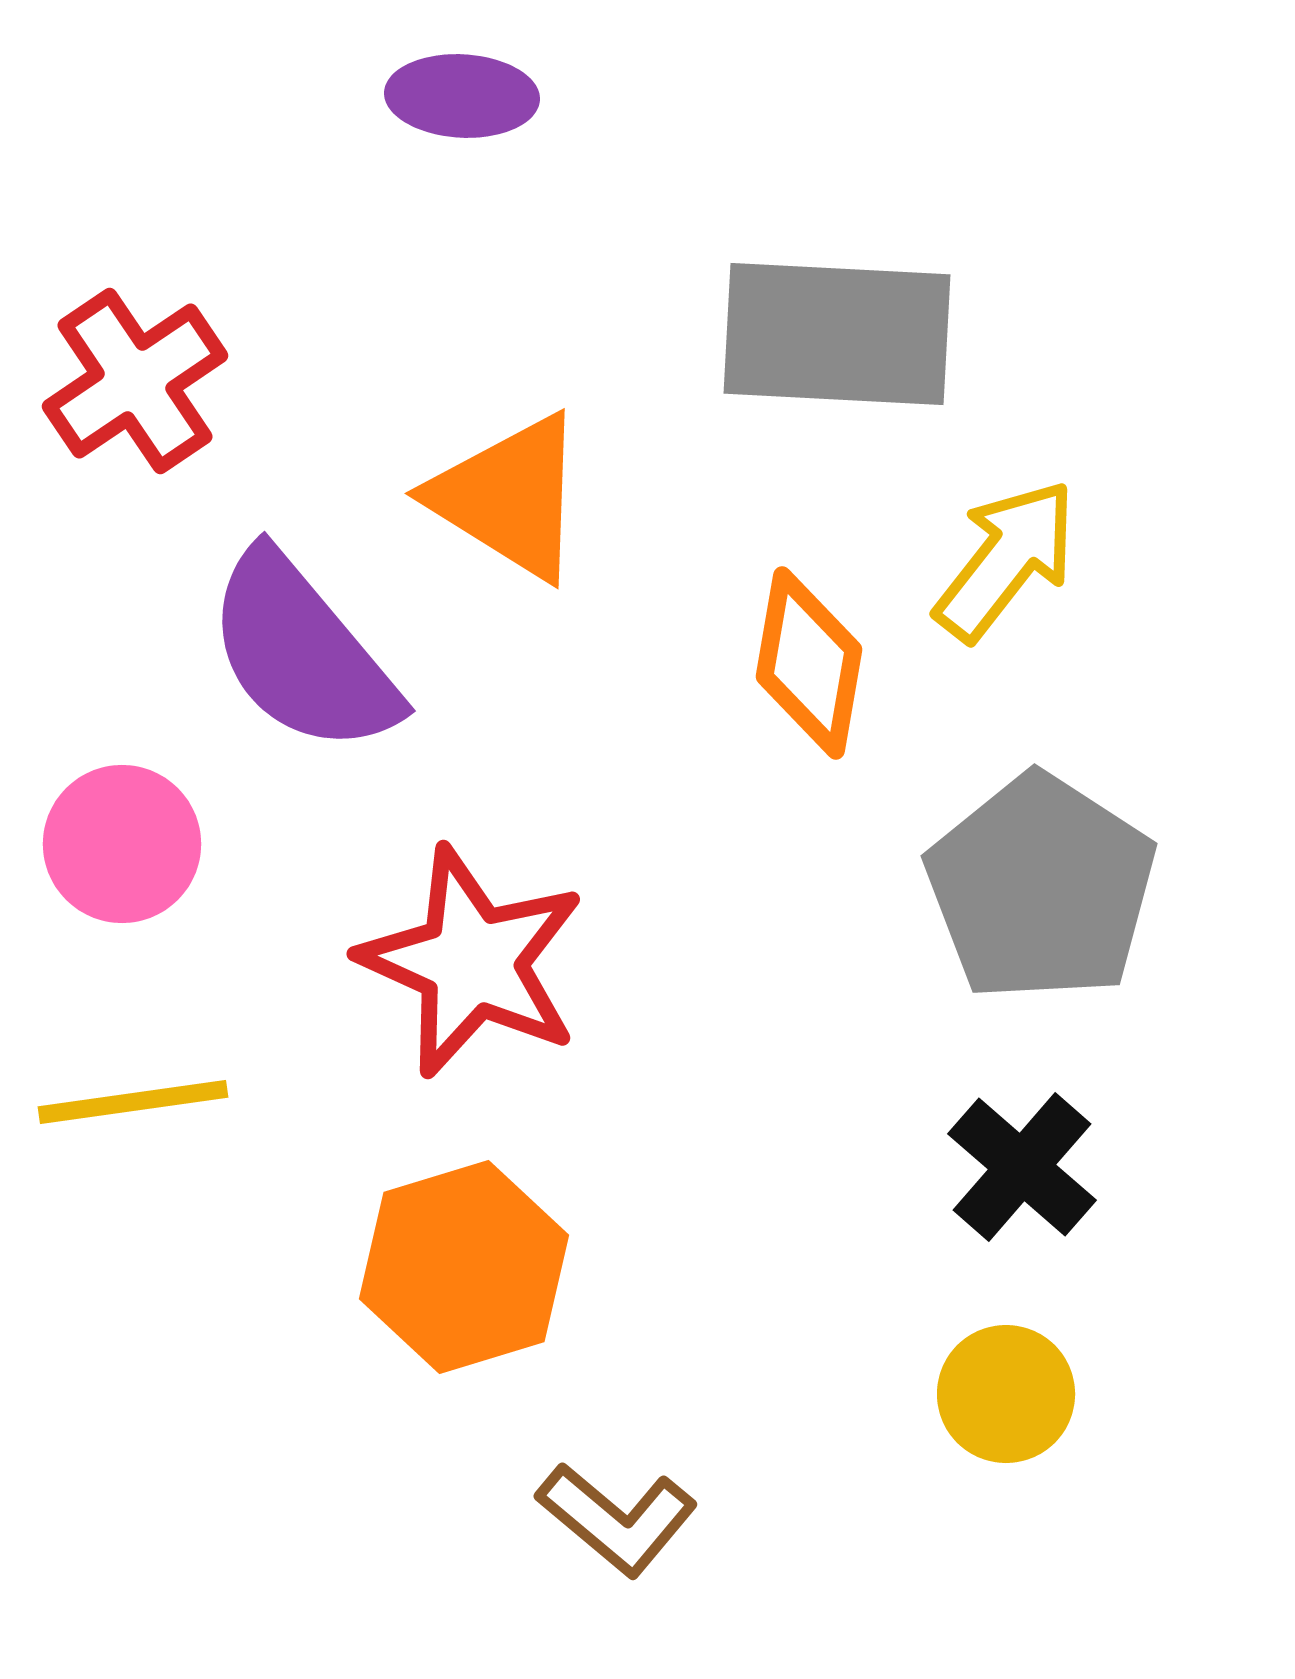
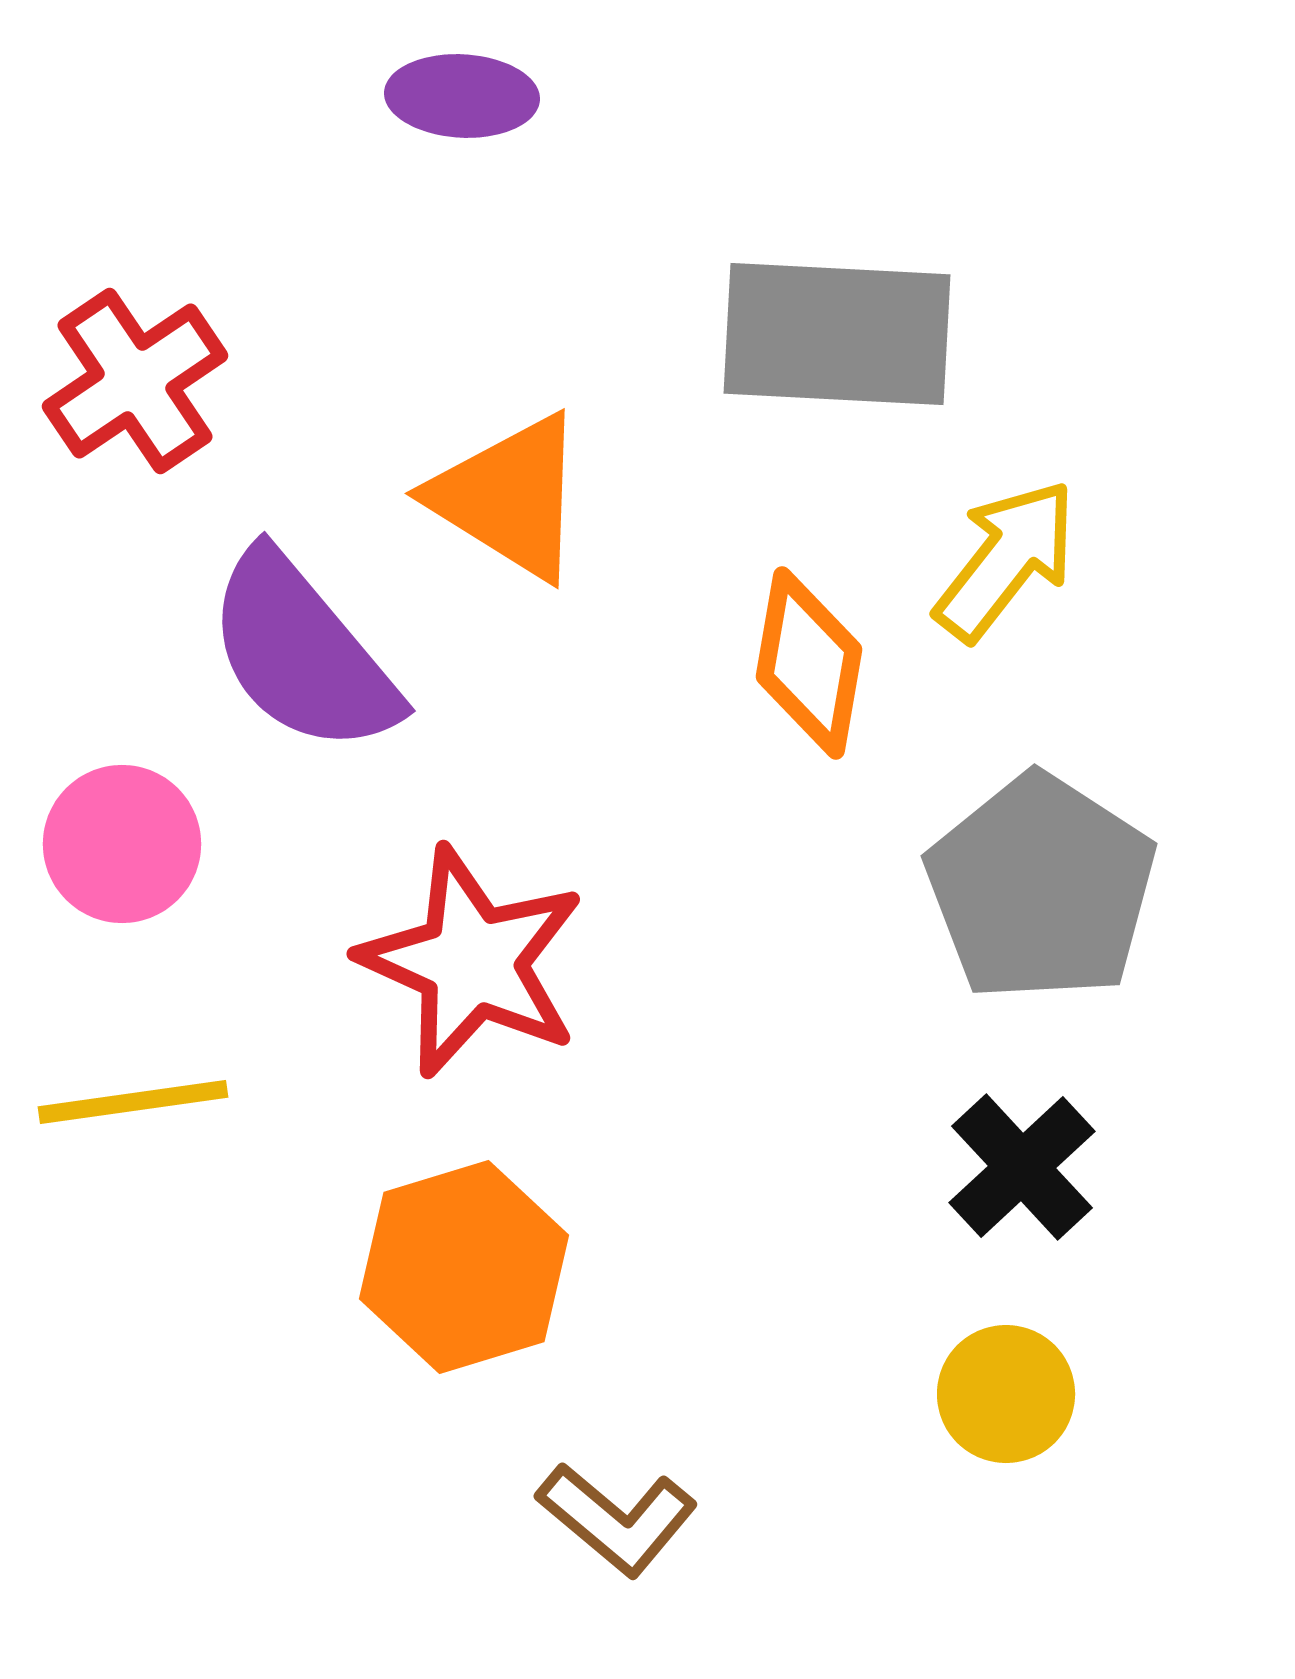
black cross: rotated 6 degrees clockwise
